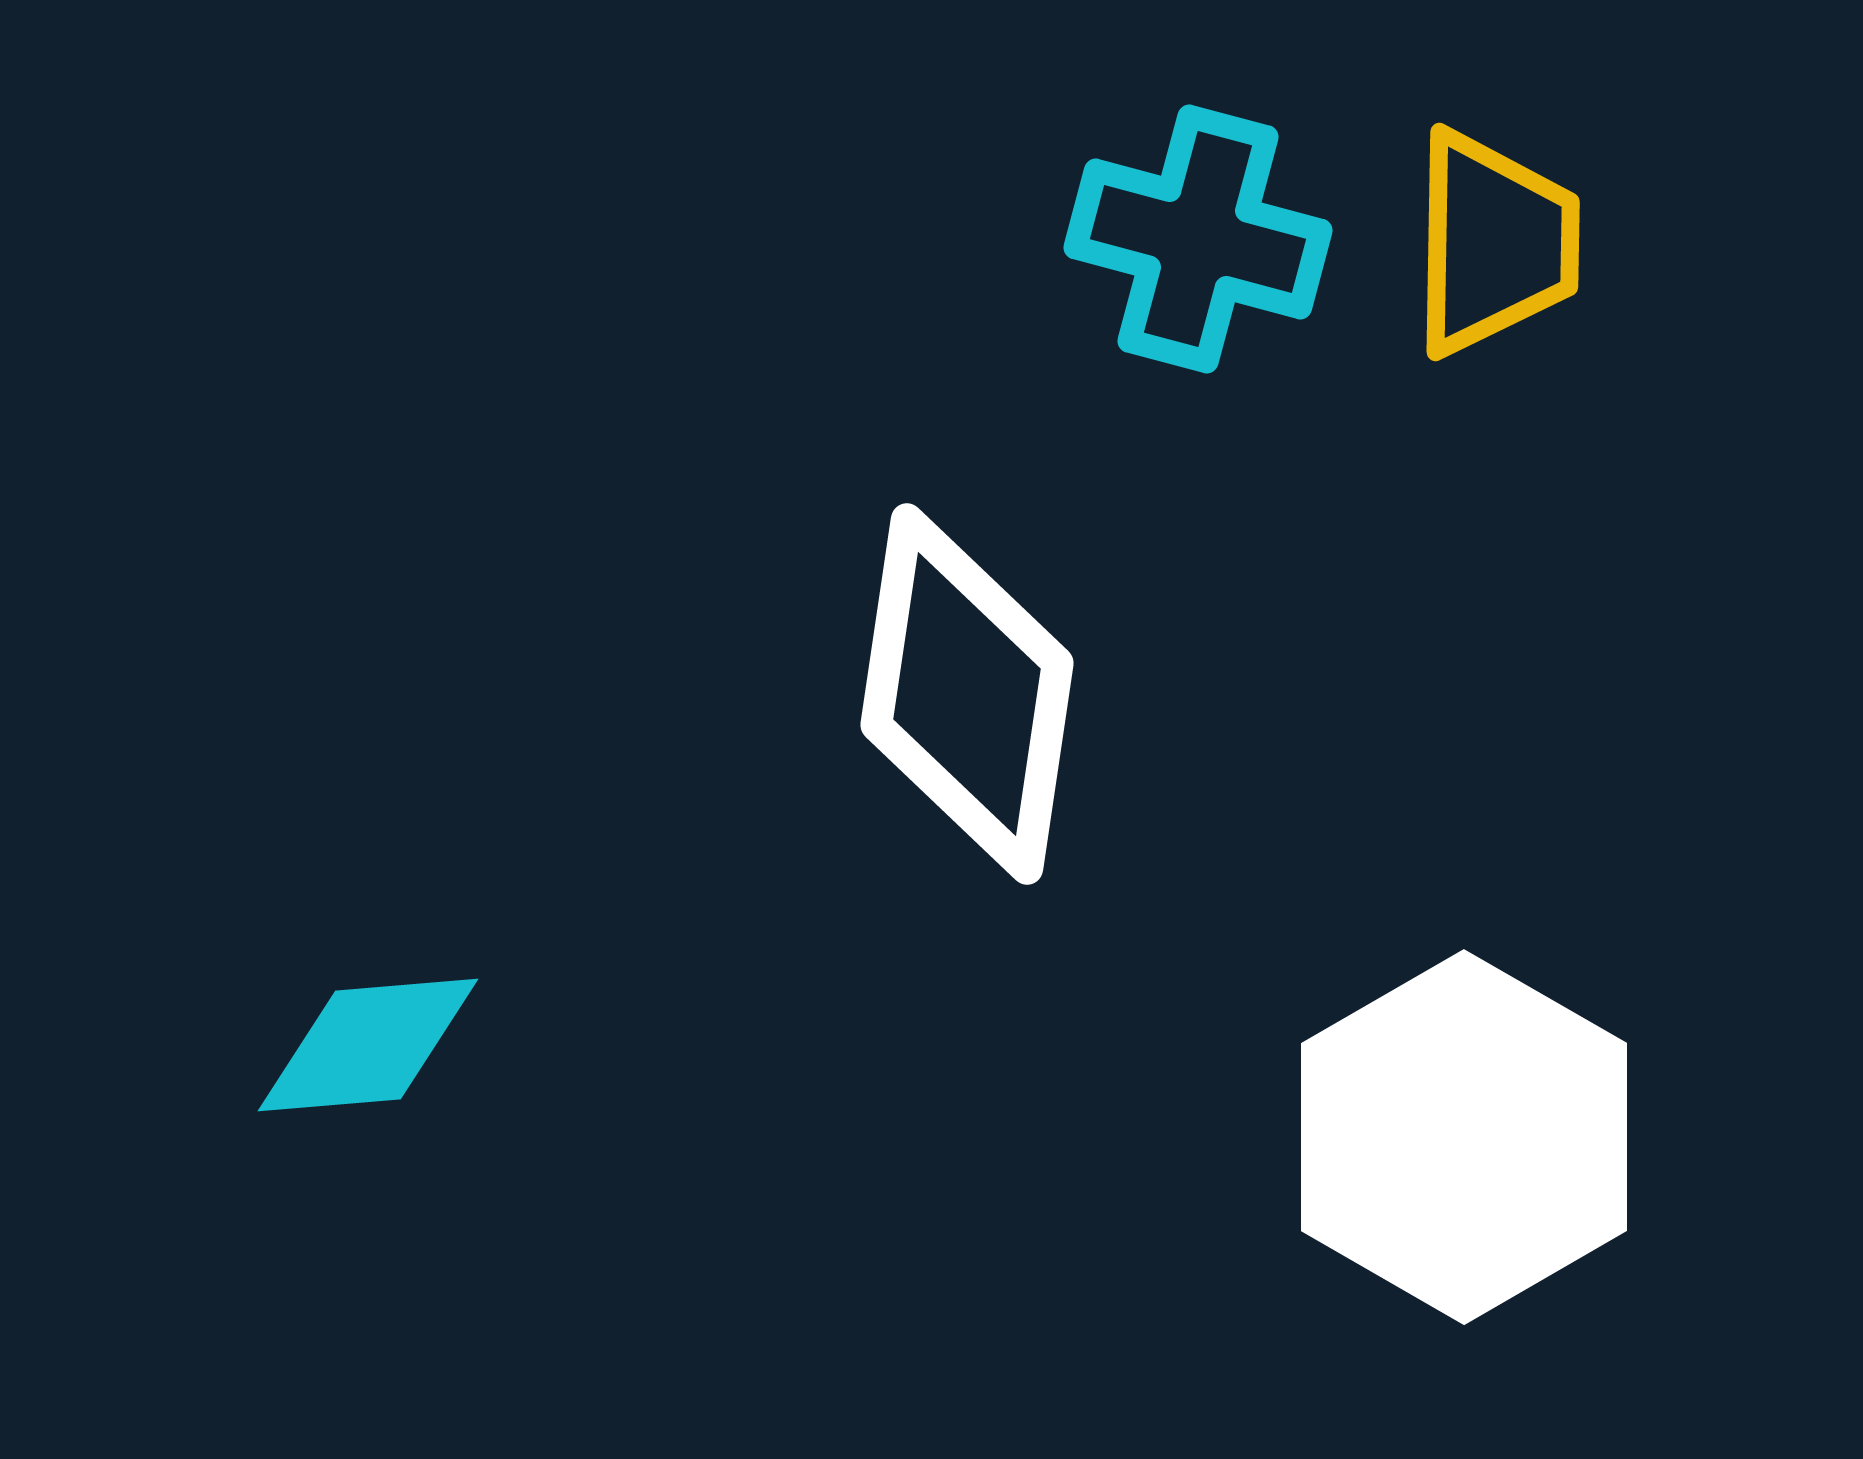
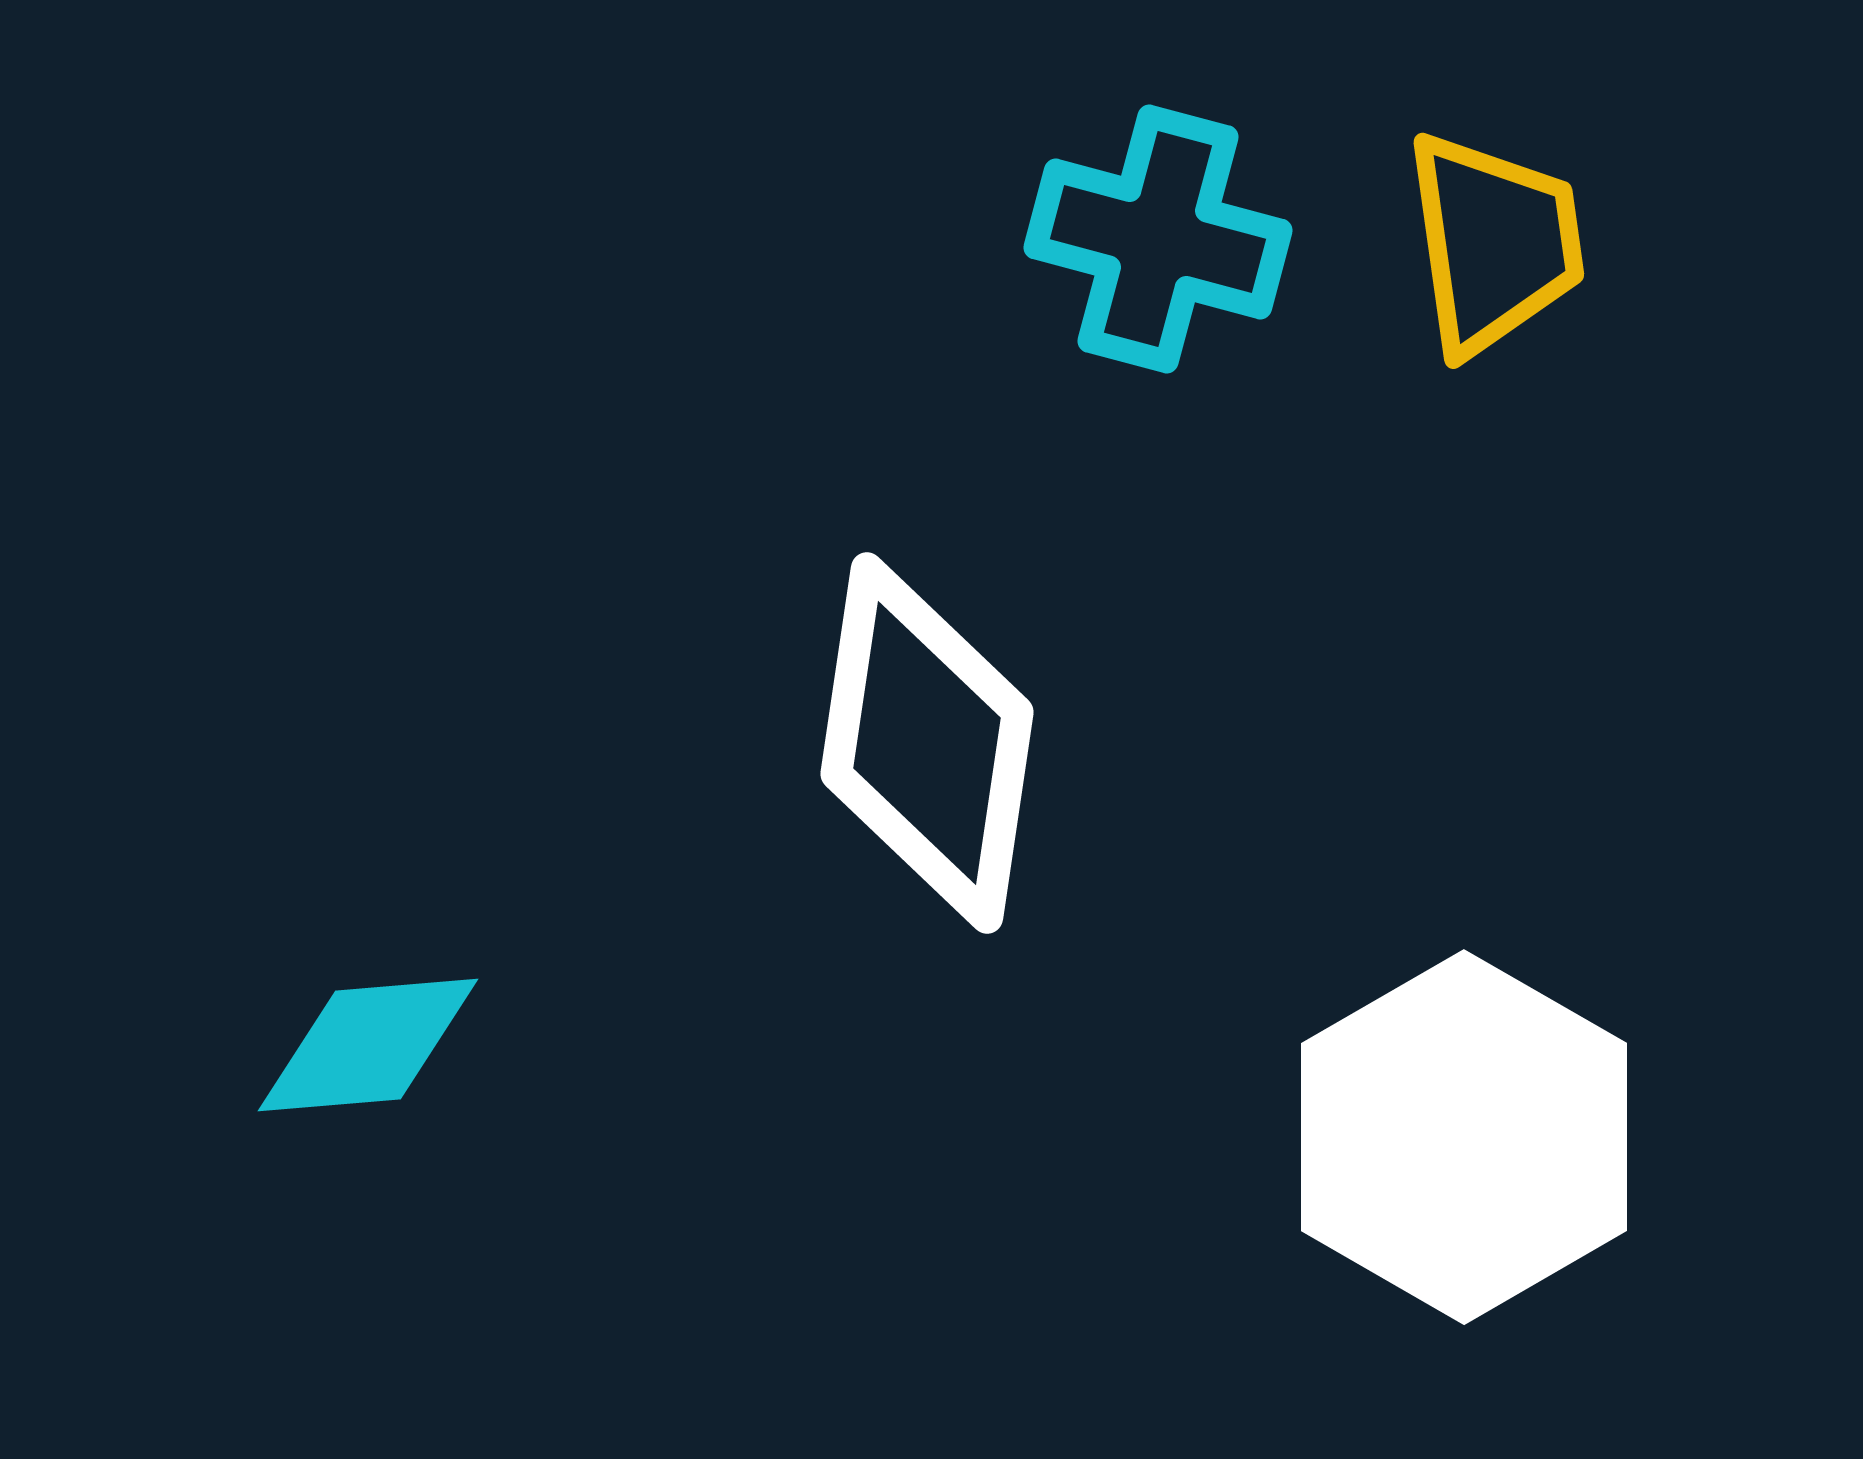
cyan cross: moved 40 px left
yellow trapezoid: rotated 9 degrees counterclockwise
white diamond: moved 40 px left, 49 px down
